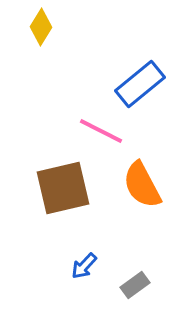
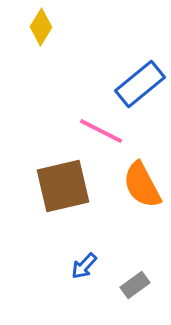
brown square: moved 2 px up
